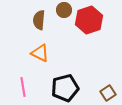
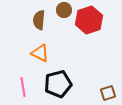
black pentagon: moved 7 px left, 4 px up
brown square: rotated 14 degrees clockwise
